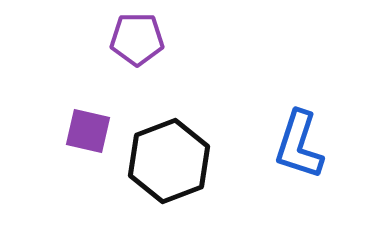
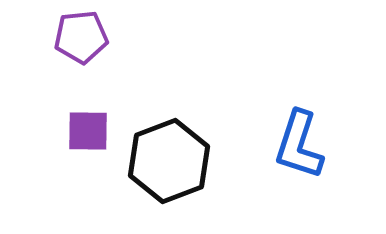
purple pentagon: moved 56 px left, 2 px up; rotated 6 degrees counterclockwise
purple square: rotated 12 degrees counterclockwise
